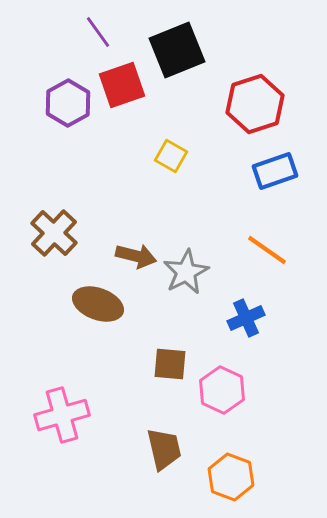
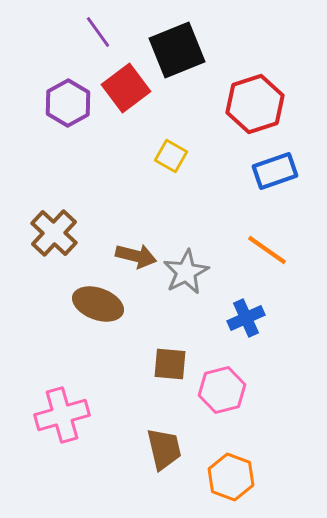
red square: moved 4 px right, 3 px down; rotated 18 degrees counterclockwise
pink hexagon: rotated 21 degrees clockwise
